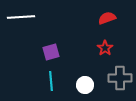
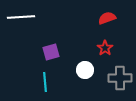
cyan line: moved 6 px left, 1 px down
white circle: moved 15 px up
